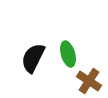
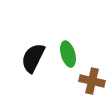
brown cross: moved 3 px right; rotated 20 degrees counterclockwise
